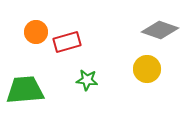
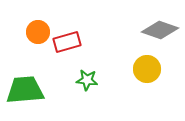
orange circle: moved 2 px right
